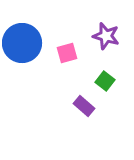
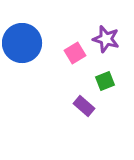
purple star: moved 3 px down
pink square: moved 8 px right; rotated 15 degrees counterclockwise
green square: rotated 30 degrees clockwise
